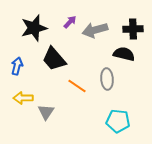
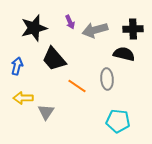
purple arrow: rotated 112 degrees clockwise
